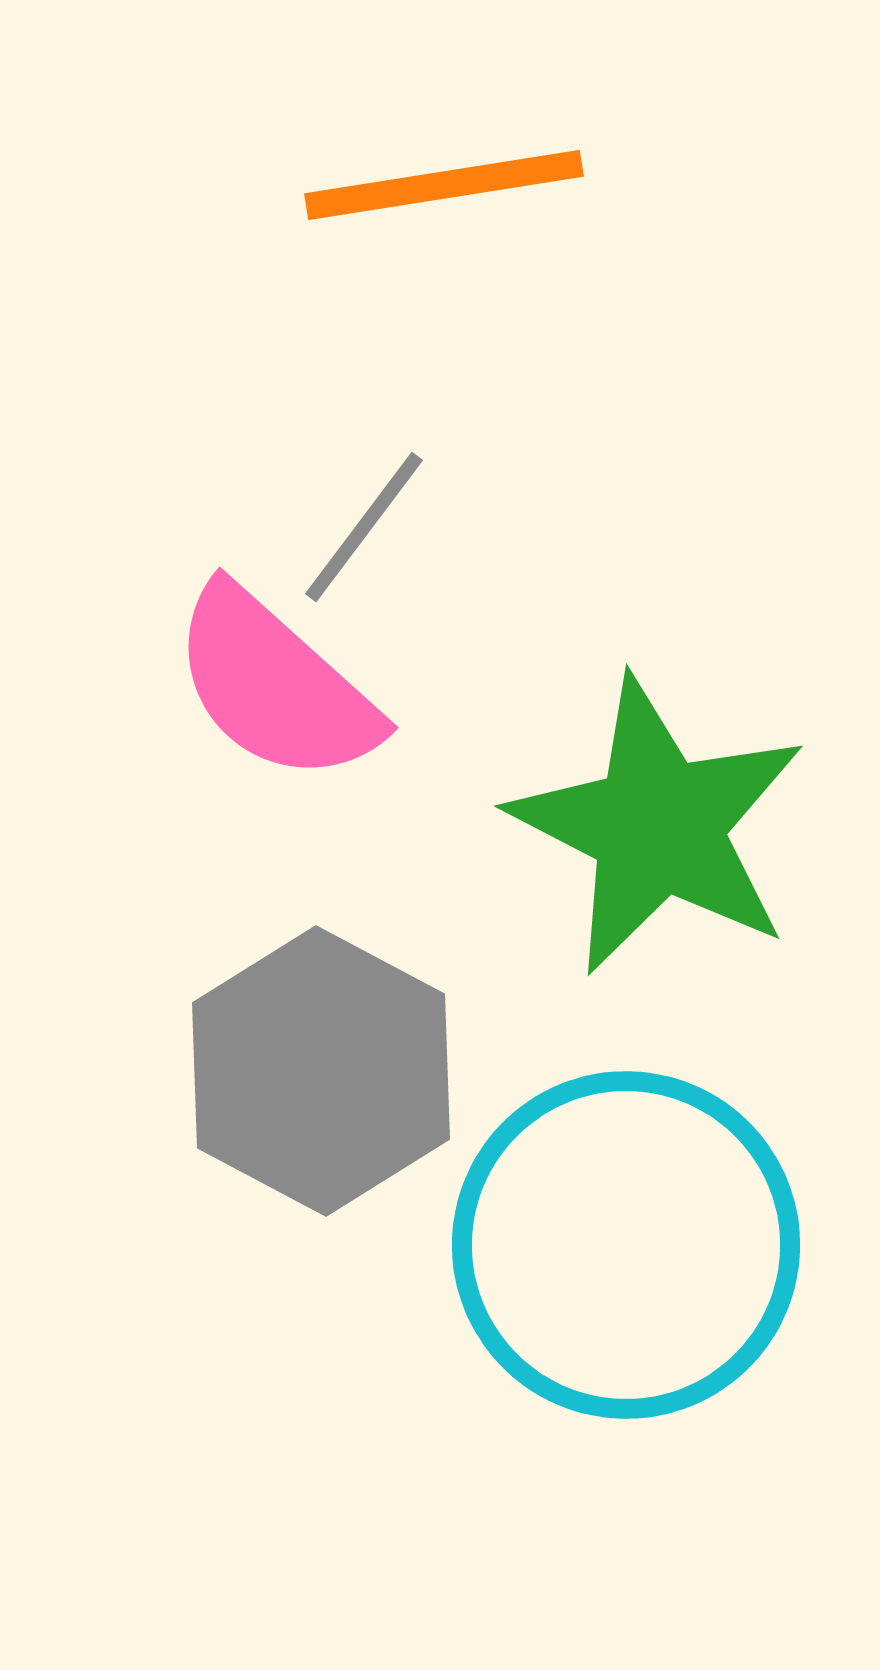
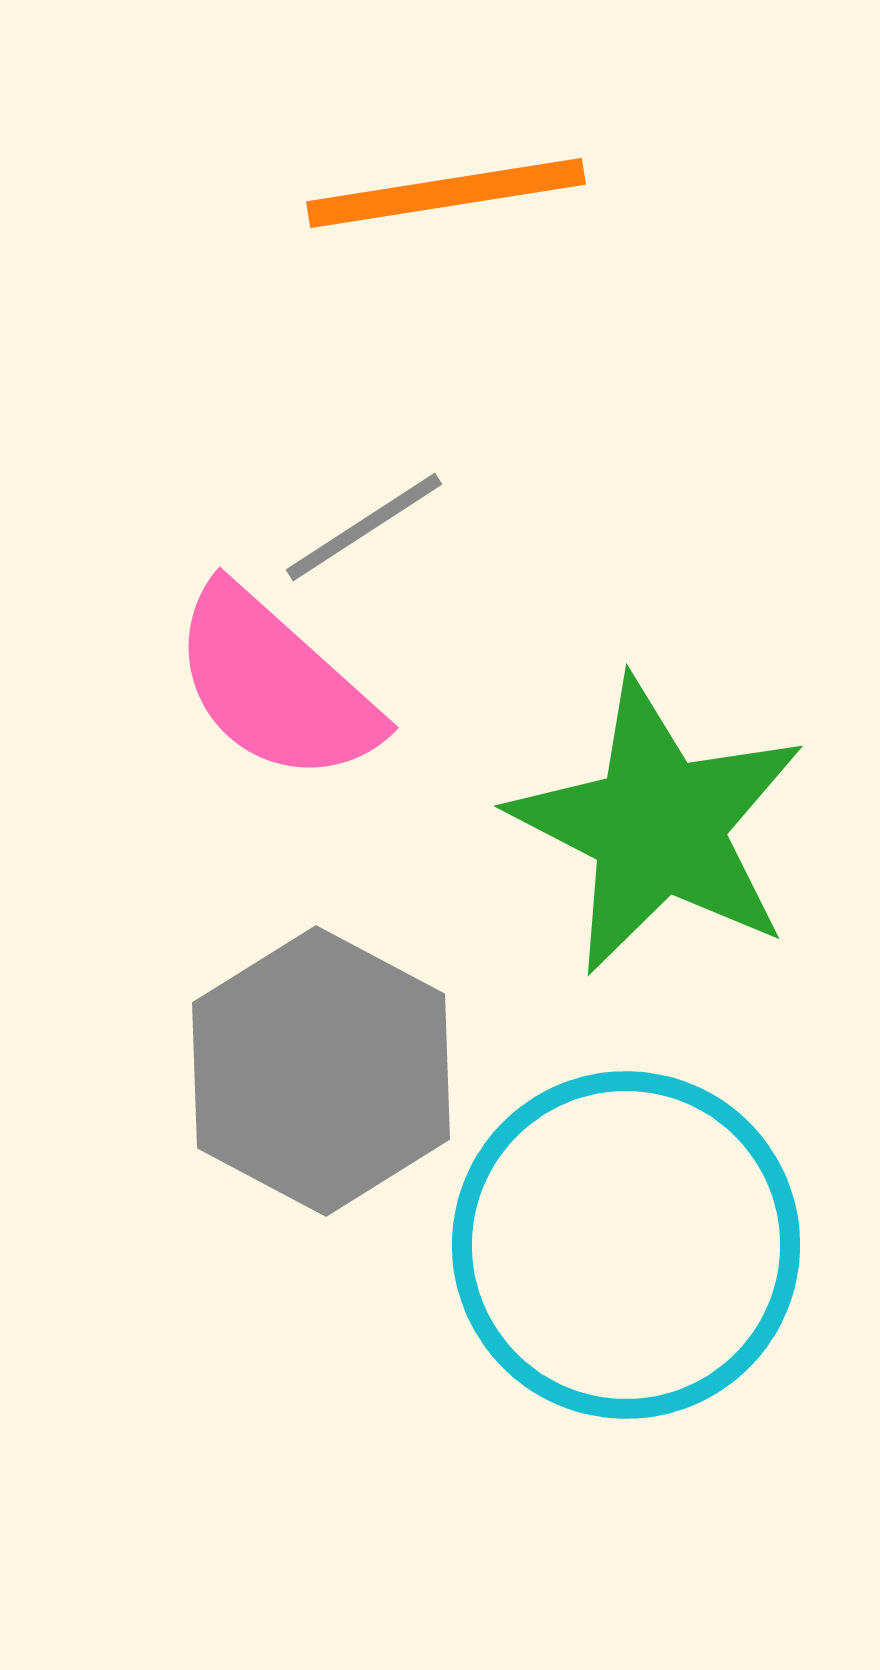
orange line: moved 2 px right, 8 px down
gray line: rotated 20 degrees clockwise
